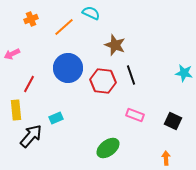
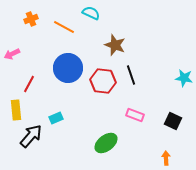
orange line: rotated 70 degrees clockwise
cyan star: moved 5 px down
green ellipse: moved 2 px left, 5 px up
